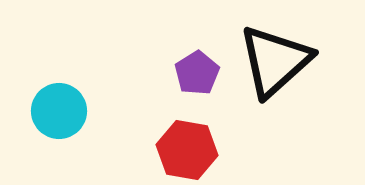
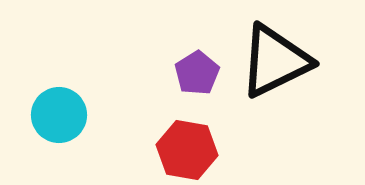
black triangle: rotated 16 degrees clockwise
cyan circle: moved 4 px down
